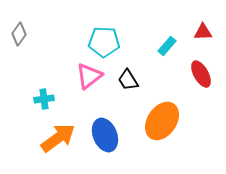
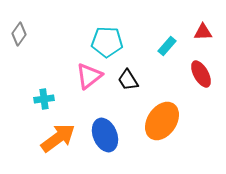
cyan pentagon: moved 3 px right
